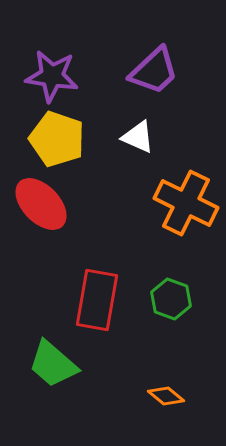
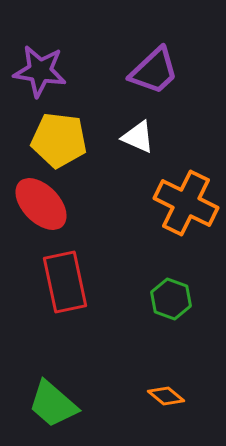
purple star: moved 12 px left, 5 px up
yellow pentagon: moved 2 px right, 1 px down; rotated 12 degrees counterclockwise
red rectangle: moved 32 px left, 18 px up; rotated 22 degrees counterclockwise
green trapezoid: moved 40 px down
